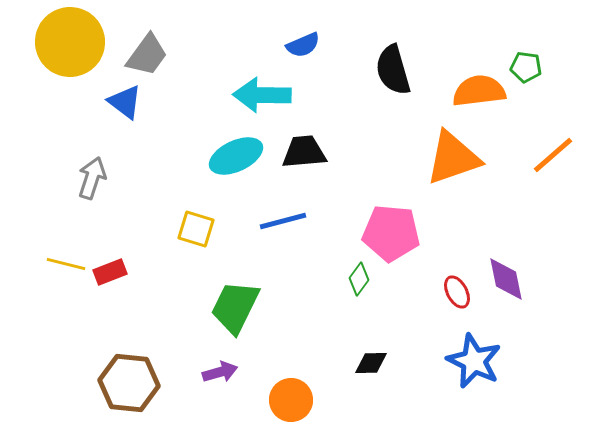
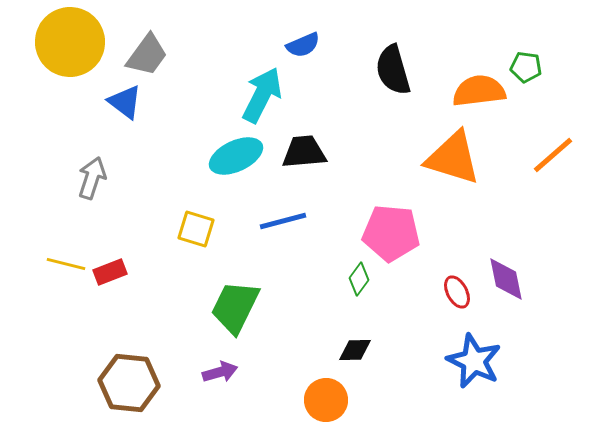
cyan arrow: rotated 116 degrees clockwise
orange triangle: rotated 36 degrees clockwise
black diamond: moved 16 px left, 13 px up
orange circle: moved 35 px right
